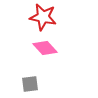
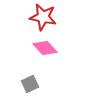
gray square: rotated 18 degrees counterclockwise
